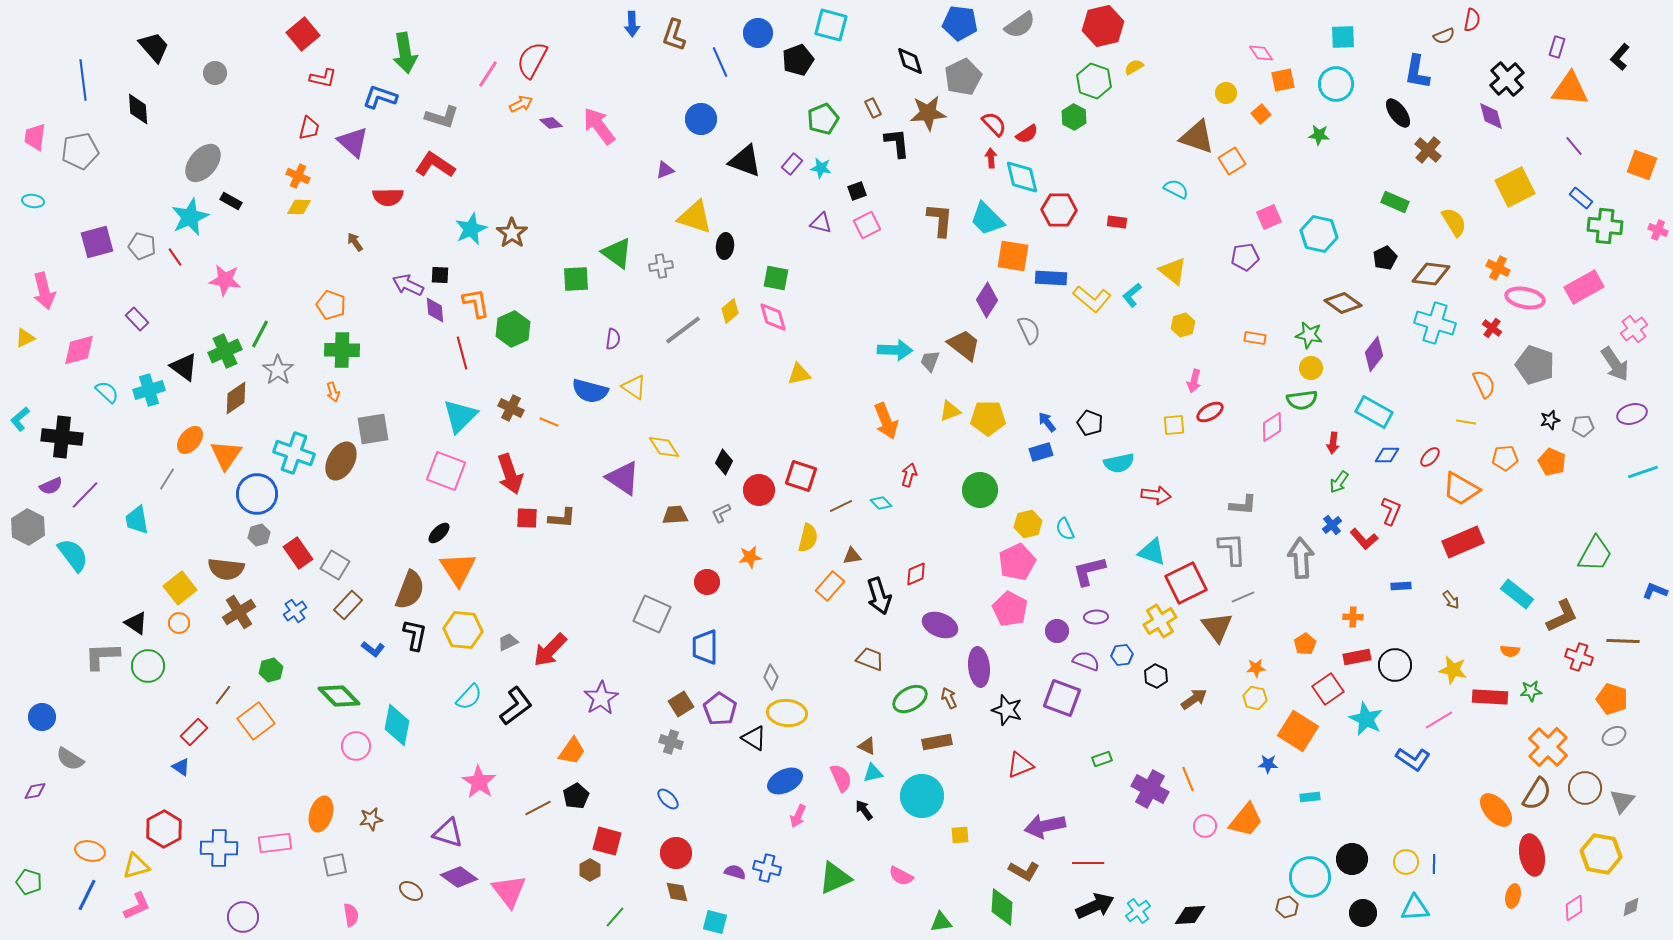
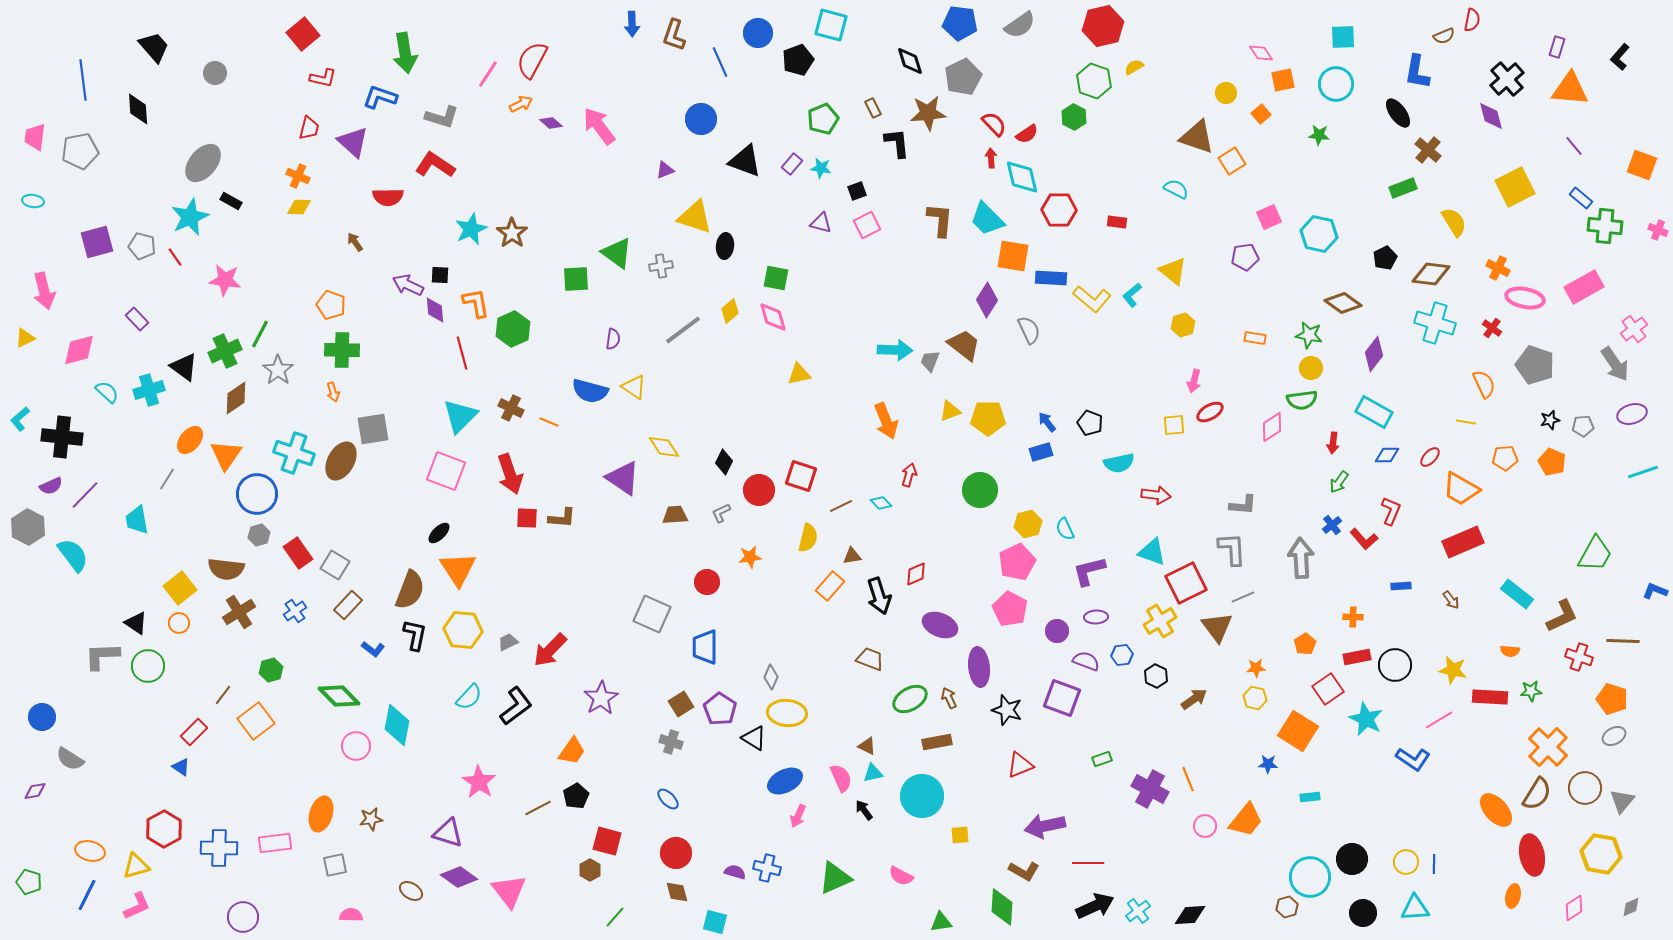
green rectangle at (1395, 202): moved 8 px right, 14 px up; rotated 44 degrees counterclockwise
pink semicircle at (351, 915): rotated 80 degrees counterclockwise
